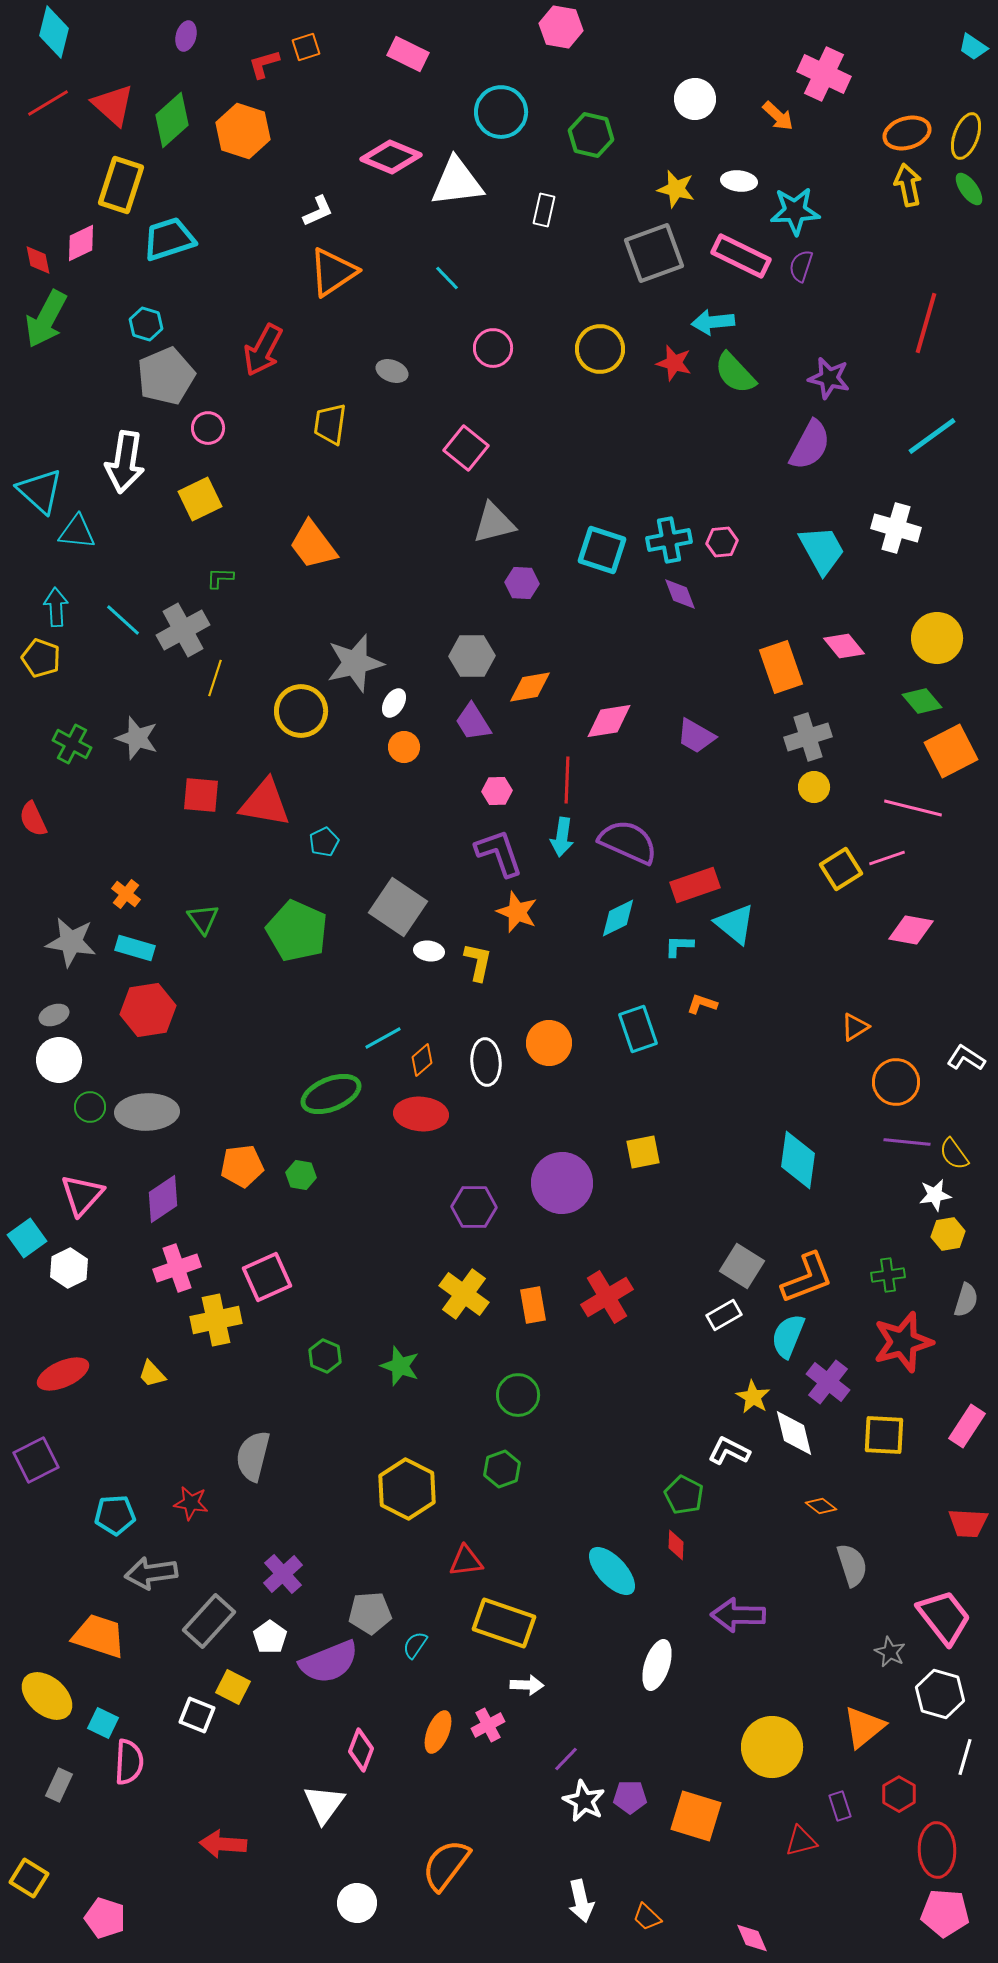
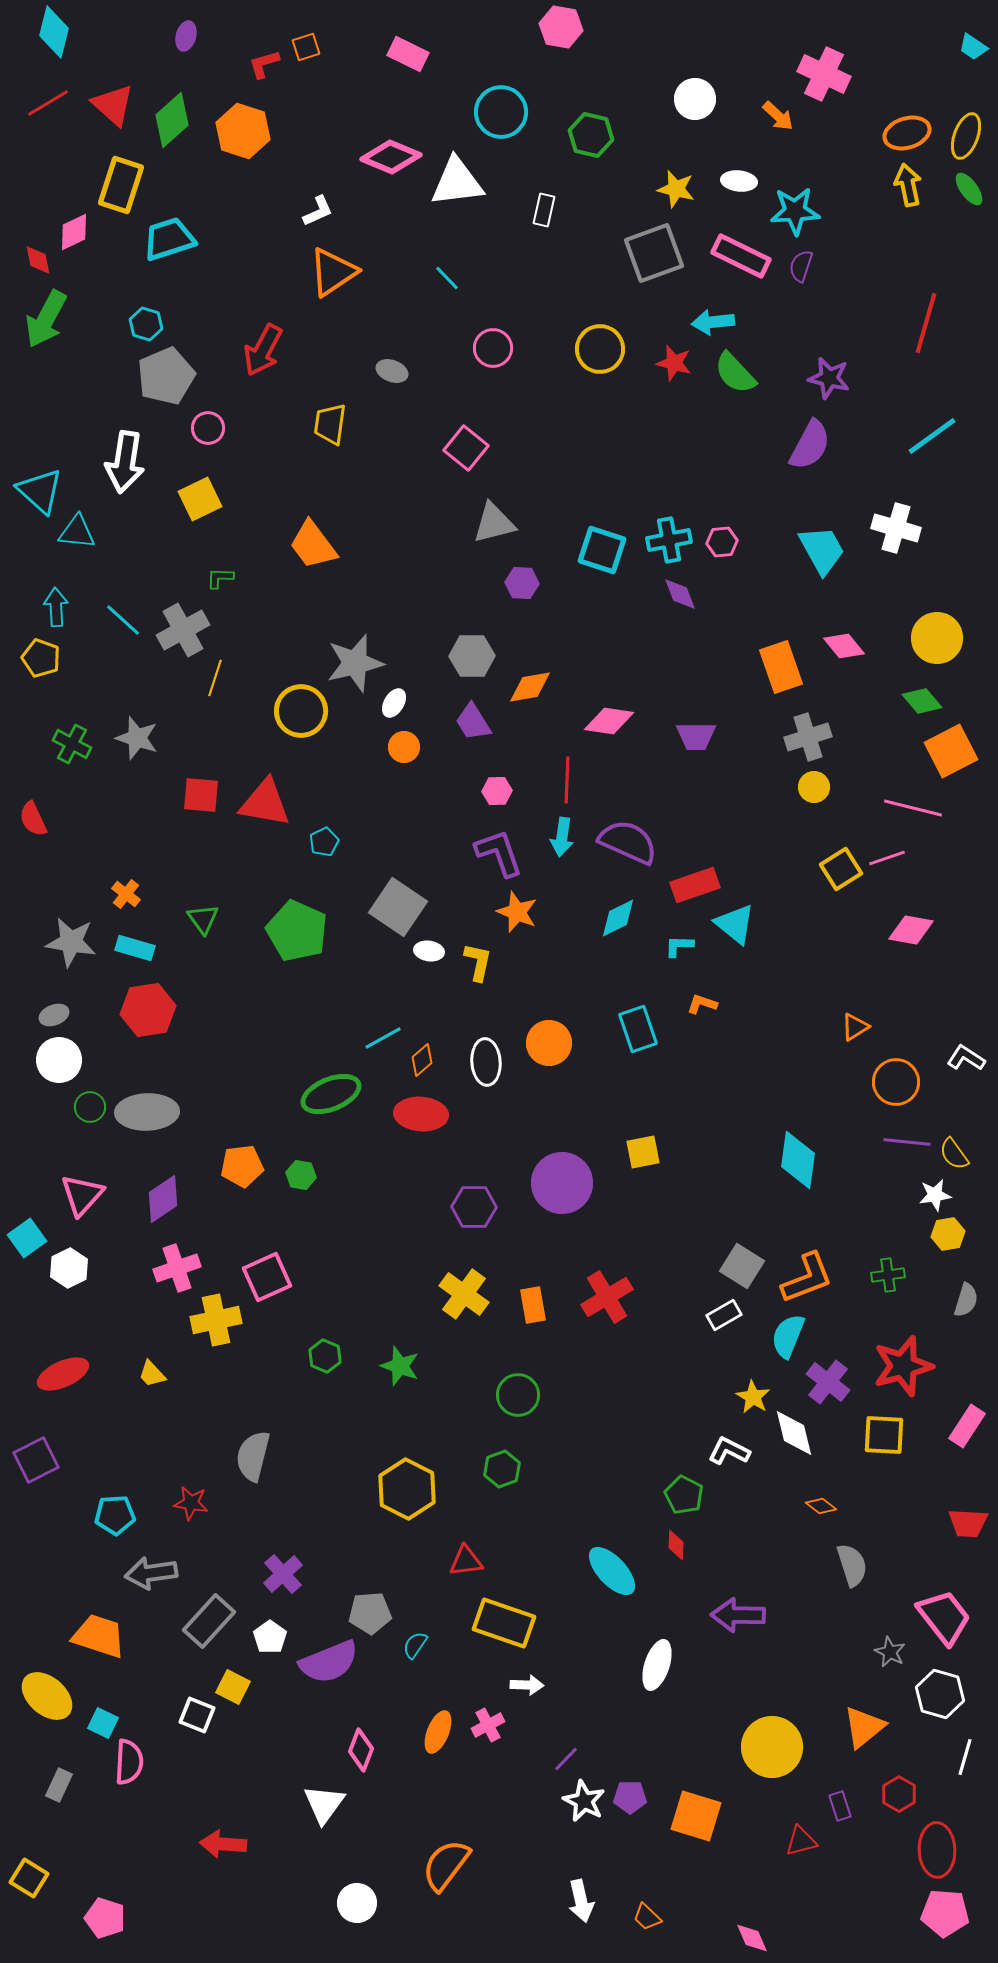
pink diamond at (81, 243): moved 7 px left, 11 px up
pink diamond at (609, 721): rotated 18 degrees clockwise
purple trapezoid at (696, 736): rotated 30 degrees counterclockwise
red star at (903, 1342): moved 24 px down
